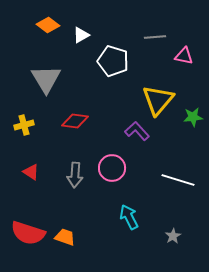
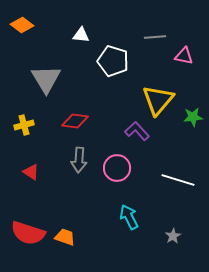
orange diamond: moved 26 px left
white triangle: rotated 36 degrees clockwise
pink circle: moved 5 px right
gray arrow: moved 4 px right, 15 px up
